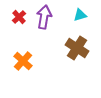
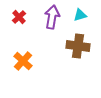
purple arrow: moved 8 px right
brown cross: moved 1 px right, 2 px up; rotated 25 degrees counterclockwise
